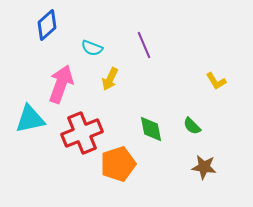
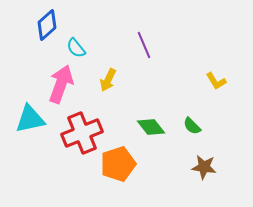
cyan semicircle: moved 16 px left; rotated 30 degrees clockwise
yellow arrow: moved 2 px left, 1 px down
green diamond: moved 2 px up; rotated 28 degrees counterclockwise
